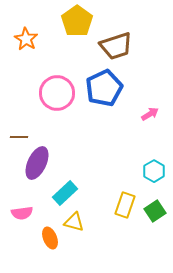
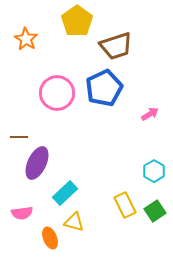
yellow rectangle: rotated 45 degrees counterclockwise
